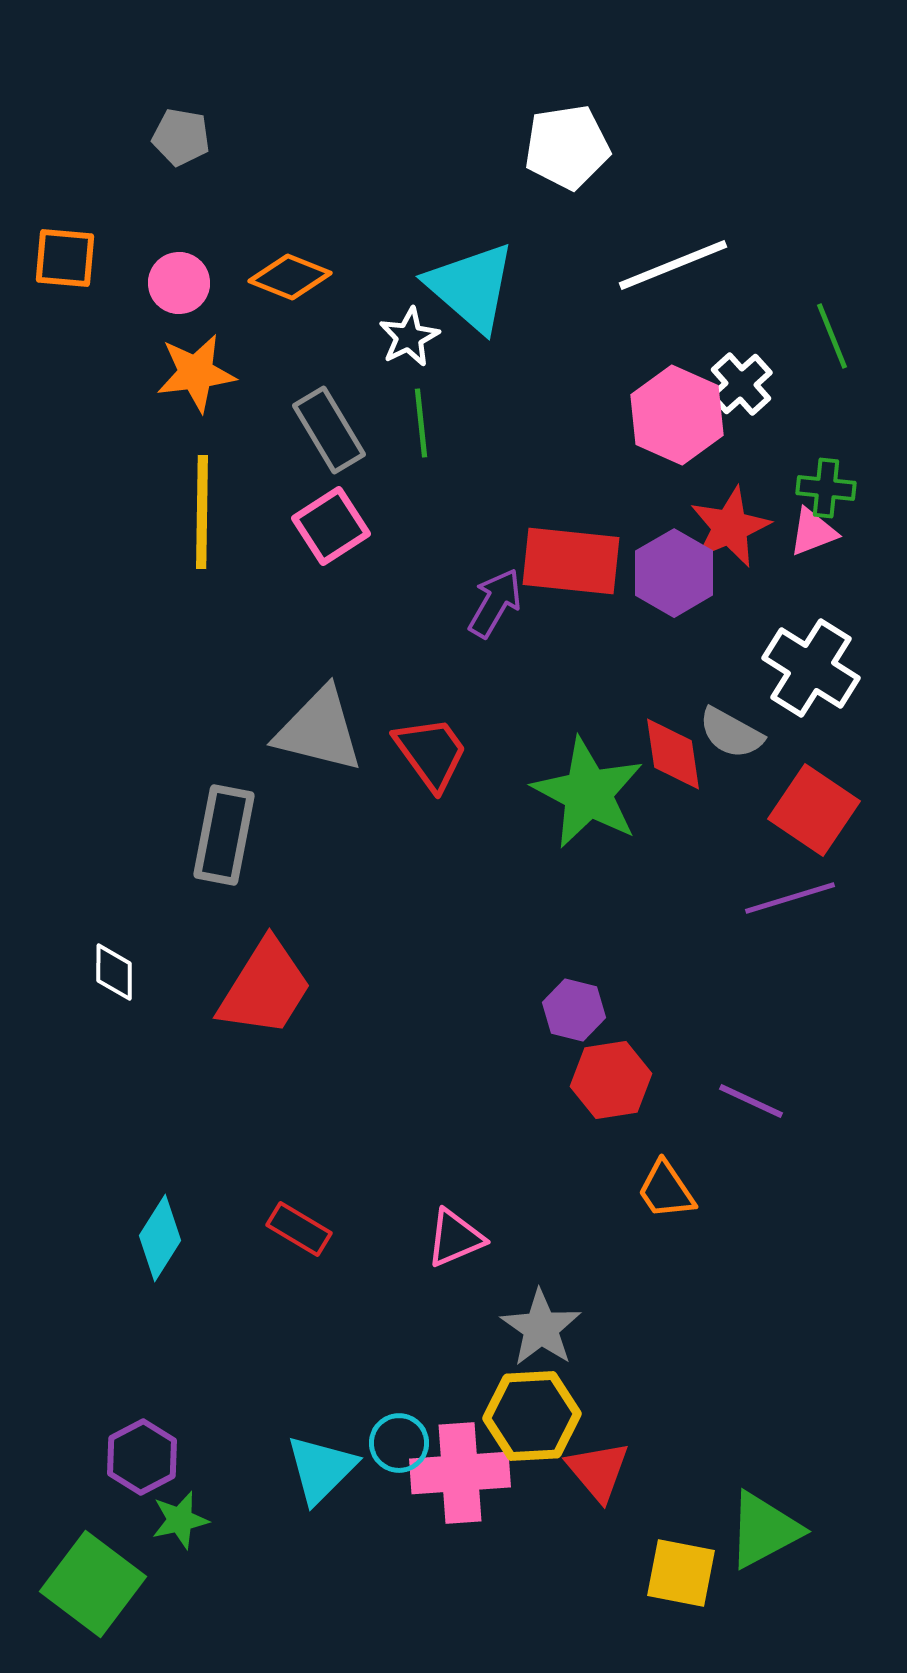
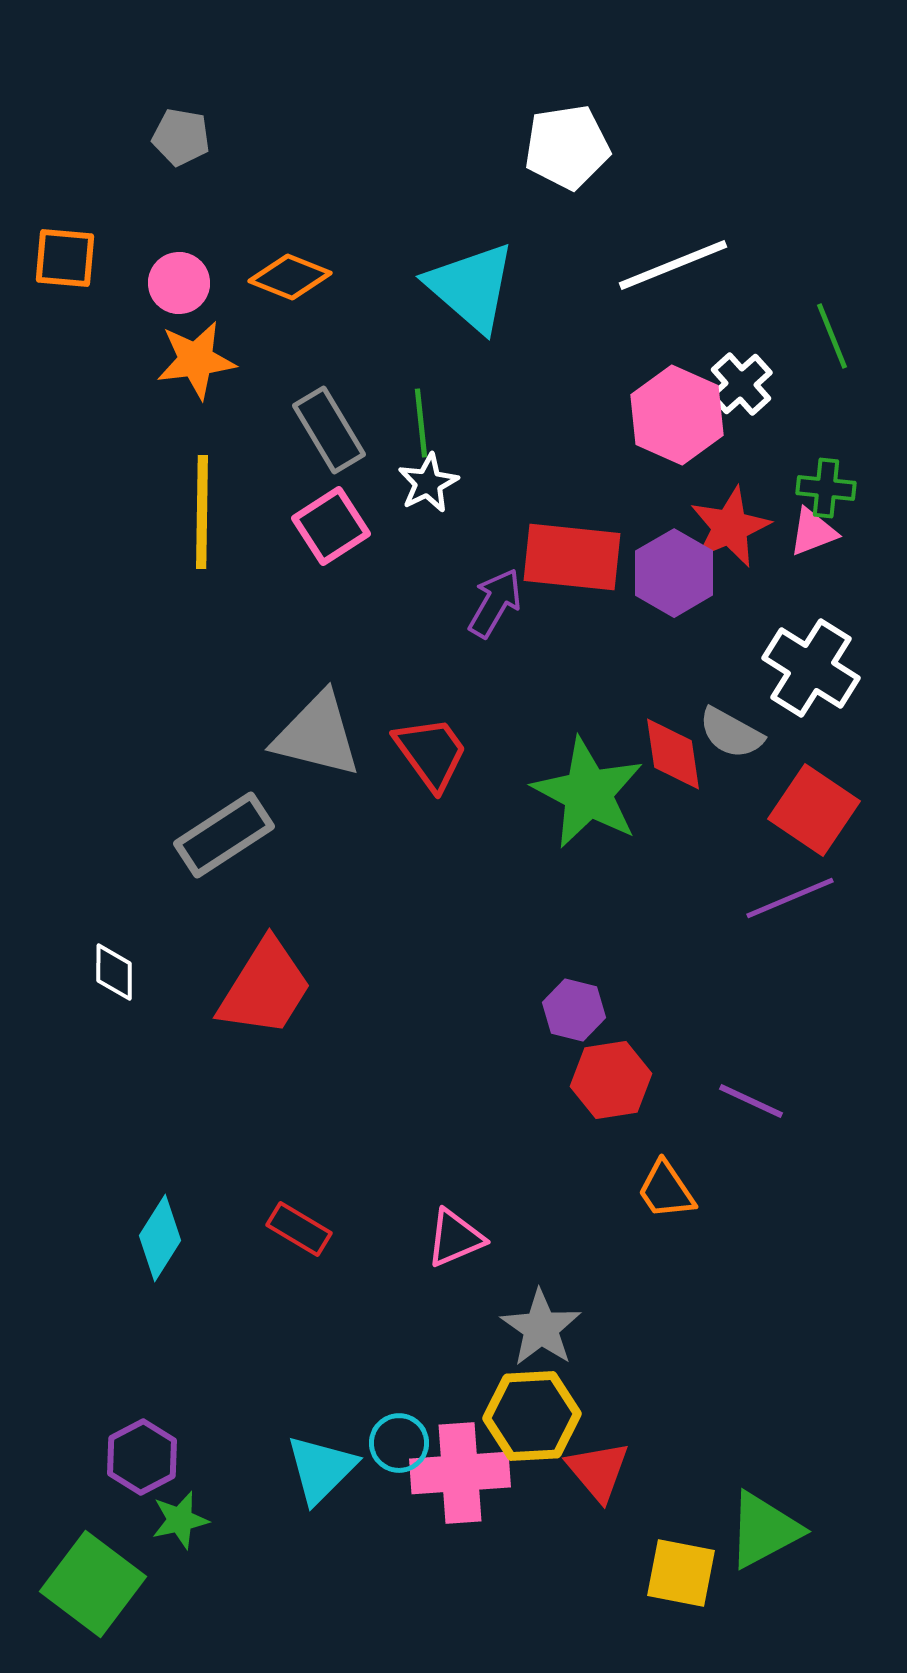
white star at (409, 337): moved 19 px right, 146 px down
orange star at (196, 373): moved 13 px up
red rectangle at (571, 561): moved 1 px right, 4 px up
gray triangle at (319, 730): moved 2 px left, 5 px down
gray rectangle at (224, 835): rotated 46 degrees clockwise
purple line at (790, 898): rotated 6 degrees counterclockwise
